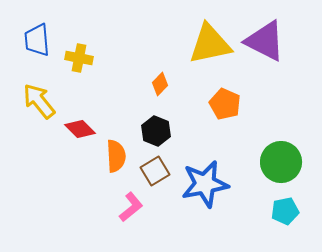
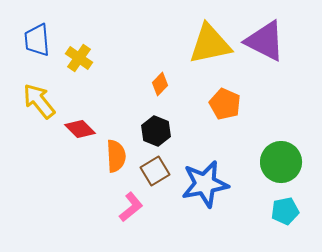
yellow cross: rotated 24 degrees clockwise
